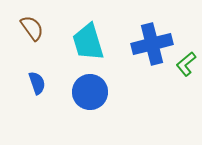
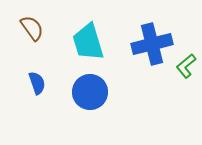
green L-shape: moved 2 px down
